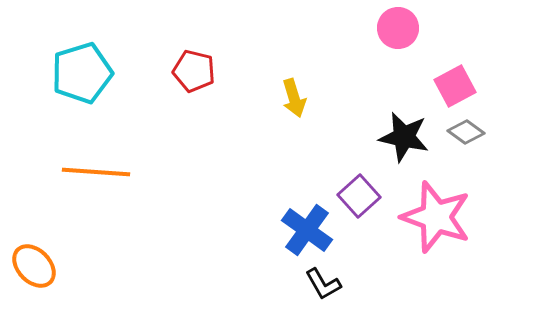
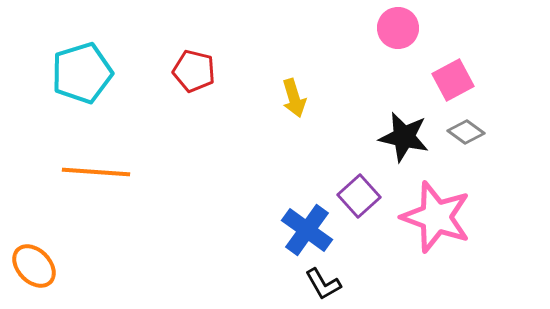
pink square: moved 2 px left, 6 px up
